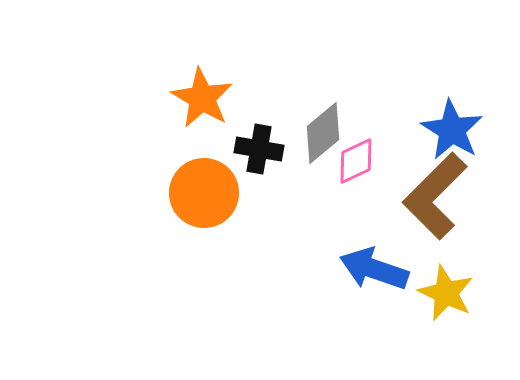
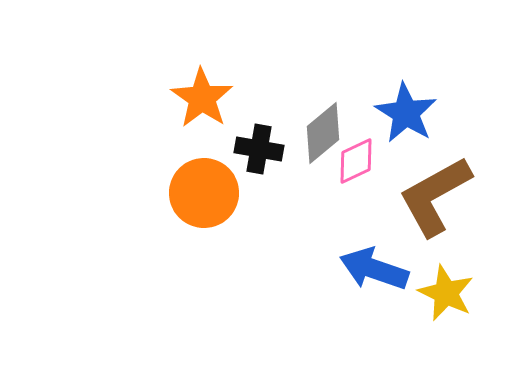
orange star: rotated 4 degrees clockwise
blue star: moved 46 px left, 17 px up
brown L-shape: rotated 16 degrees clockwise
